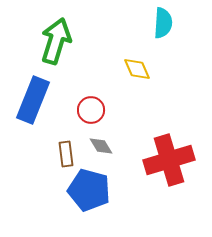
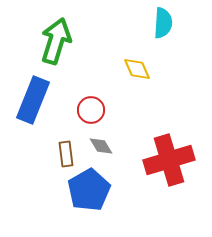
blue pentagon: rotated 27 degrees clockwise
